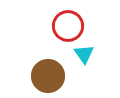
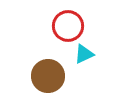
cyan triangle: rotated 40 degrees clockwise
